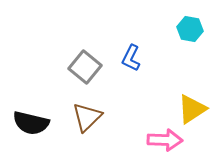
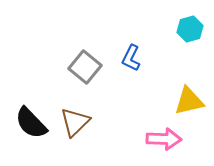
cyan hexagon: rotated 25 degrees counterclockwise
yellow triangle: moved 3 px left, 8 px up; rotated 20 degrees clockwise
brown triangle: moved 12 px left, 5 px down
black semicircle: rotated 33 degrees clockwise
pink arrow: moved 1 px left, 1 px up
